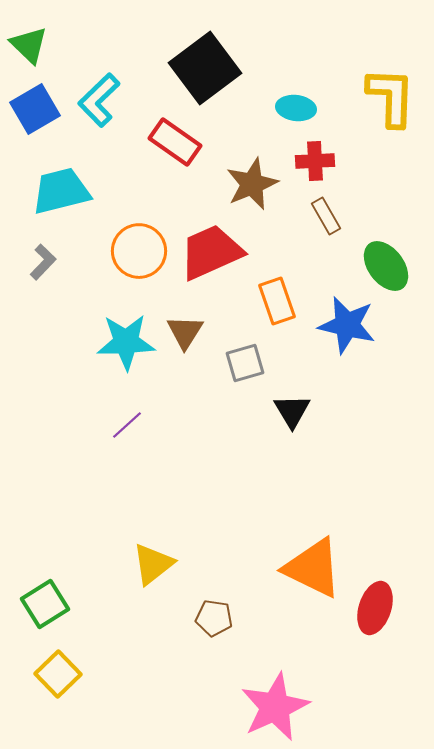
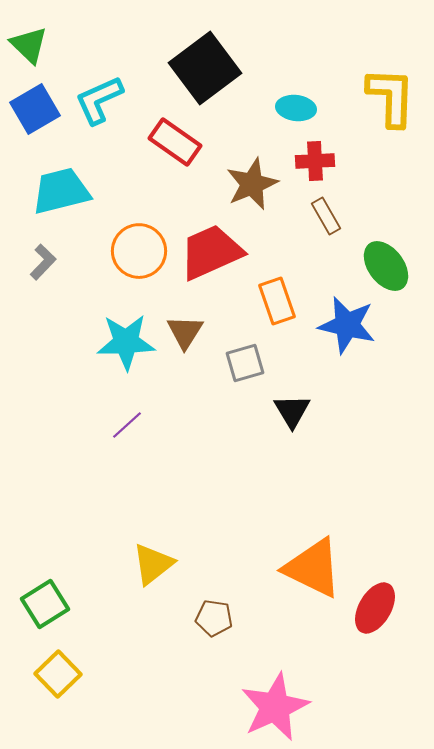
cyan L-shape: rotated 20 degrees clockwise
red ellipse: rotated 12 degrees clockwise
